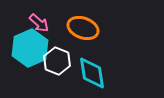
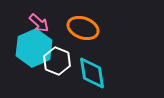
cyan hexagon: moved 4 px right
